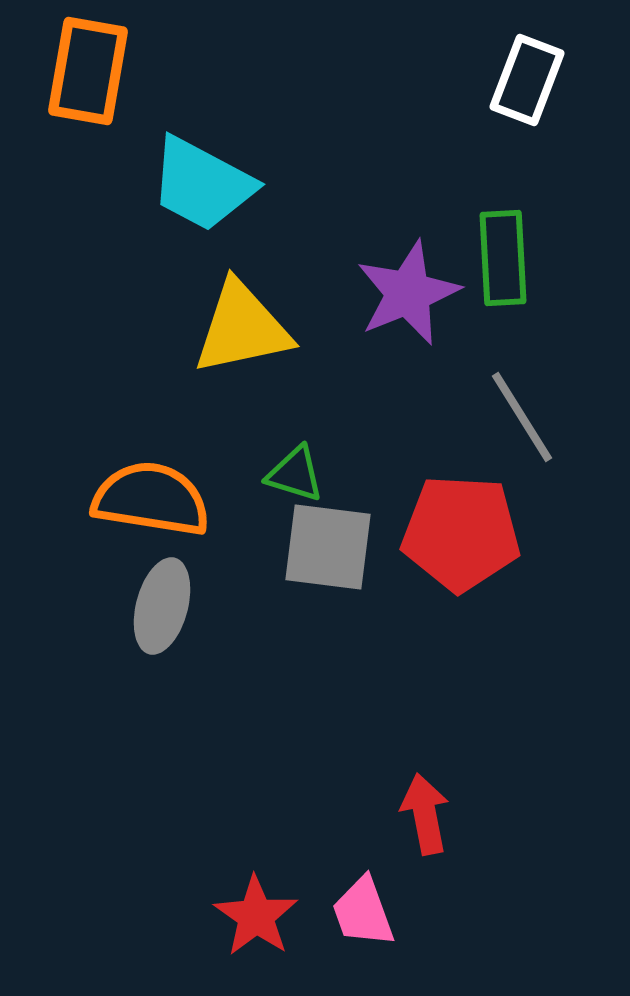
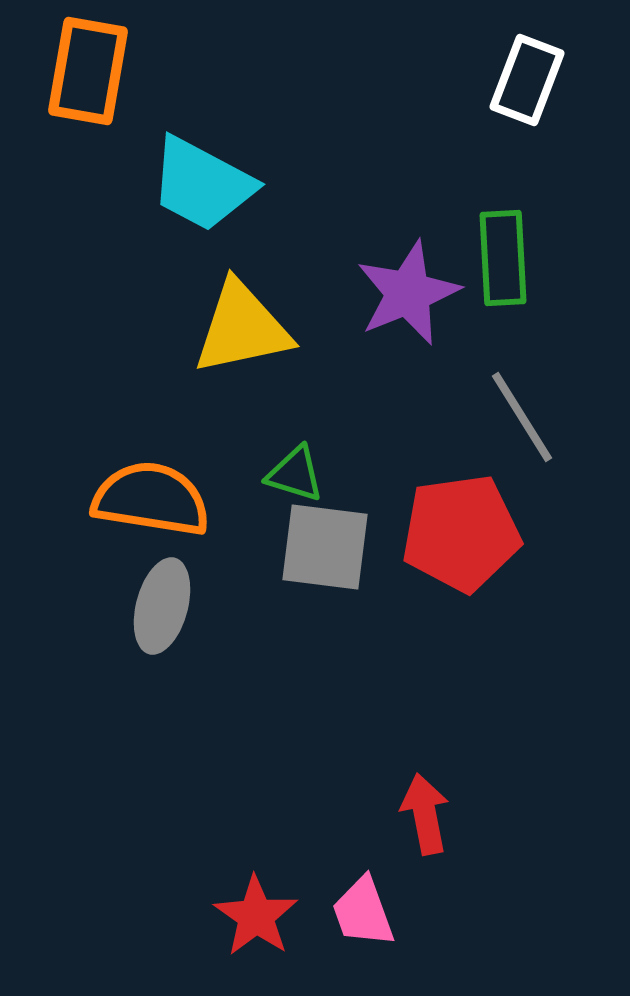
red pentagon: rotated 11 degrees counterclockwise
gray square: moved 3 px left
